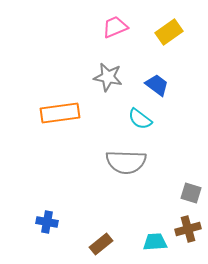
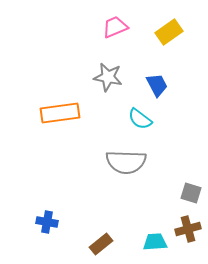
blue trapezoid: rotated 25 degrees clockwise
